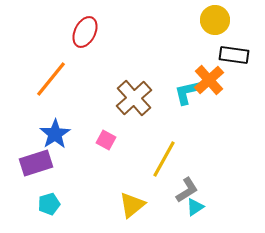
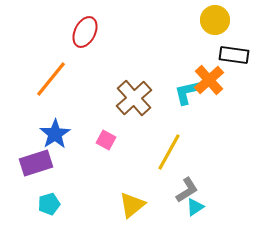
yellow line: moved 5 px right, 7 px up
